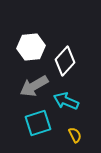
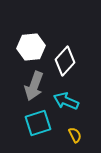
gray arrow: rotated 40 degrees counterclockwise
